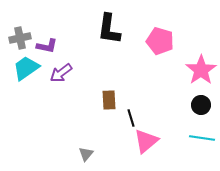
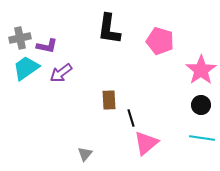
pink triangle: moved 2 px down
gray triangle: moved 1 px left
